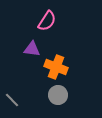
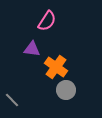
orange cross: rotated 15 degrees clockwise
gray circle: moved 8 px right, 5 px up
